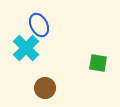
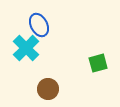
green square: rotated 24 degrees counterclockwise
brown circle: moved 3 px right, 1 px down
